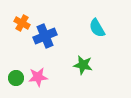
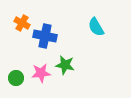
cyan semicircle: moved 1 px left, 1 px up
blue cross: rotated 35 degrees clockwise
green star: moved 18 px left
pink star: moved 3 px right, 4 px up
